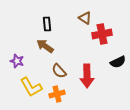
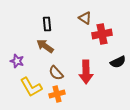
brown semicircle: moved 3 px left, 2 px down
red arrow: moved 1 px left, 4 px up
